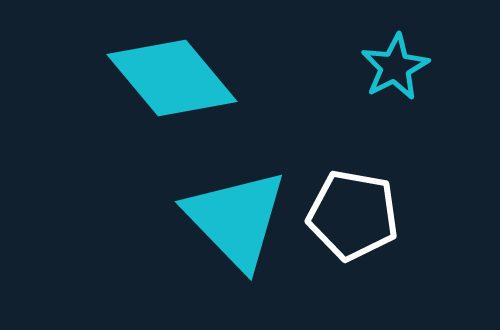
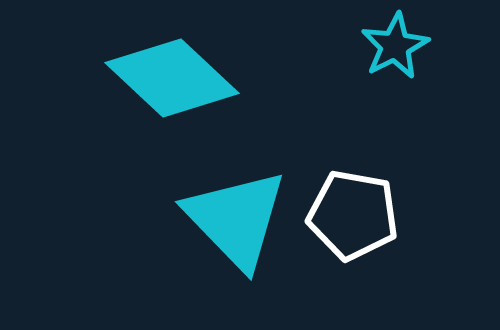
cyan star: moved 21 px up
cyan diamond: rotated 7 degrees counterclockwise
